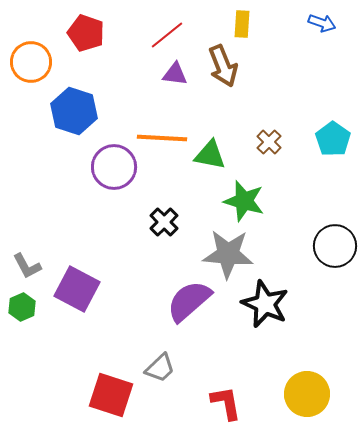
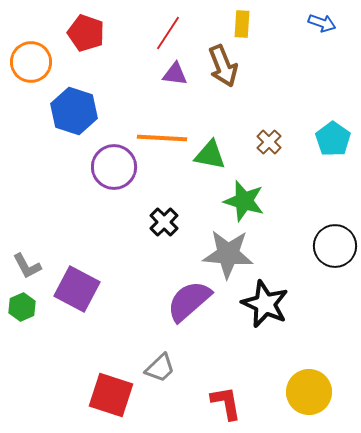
red line: moved 1 px right, 2 px up; rotated 18 degrees counterclockwise
yellow circle: moved 2 px right, 2 px up
